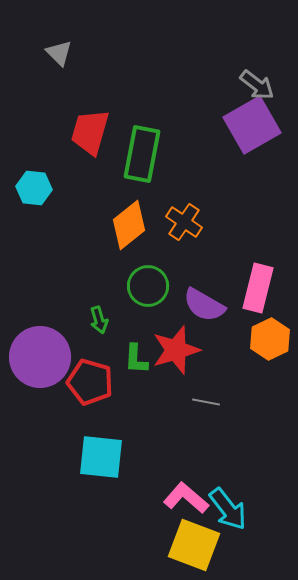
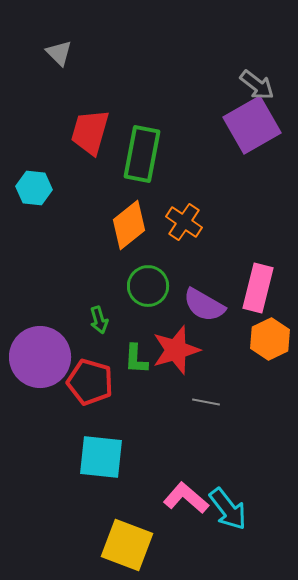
yellow square: moved 67 px left
